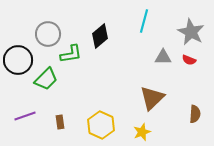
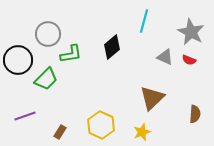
black diamond: moved 12 px right, 11 px down
gray triangle: moved 2 px right; rotated 24 degrees clockwise
brown rectangle: moved 10 px down; rotated 40 degrees clockwise
